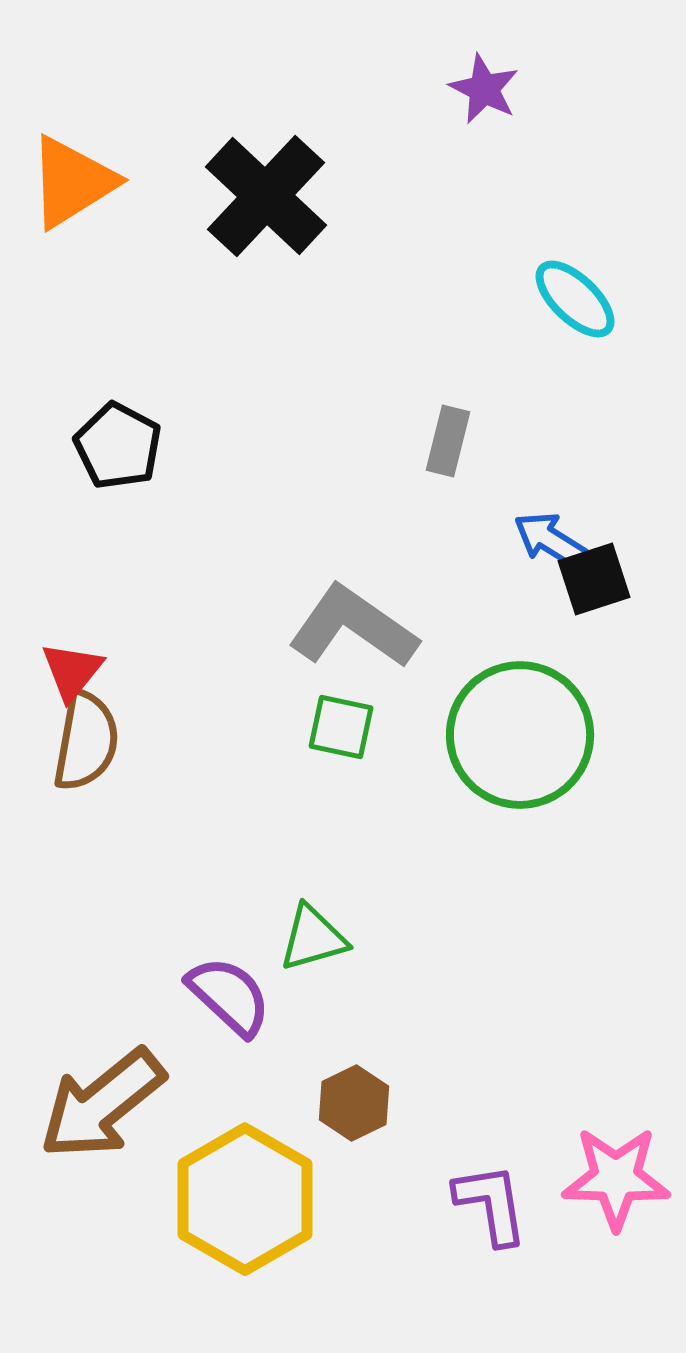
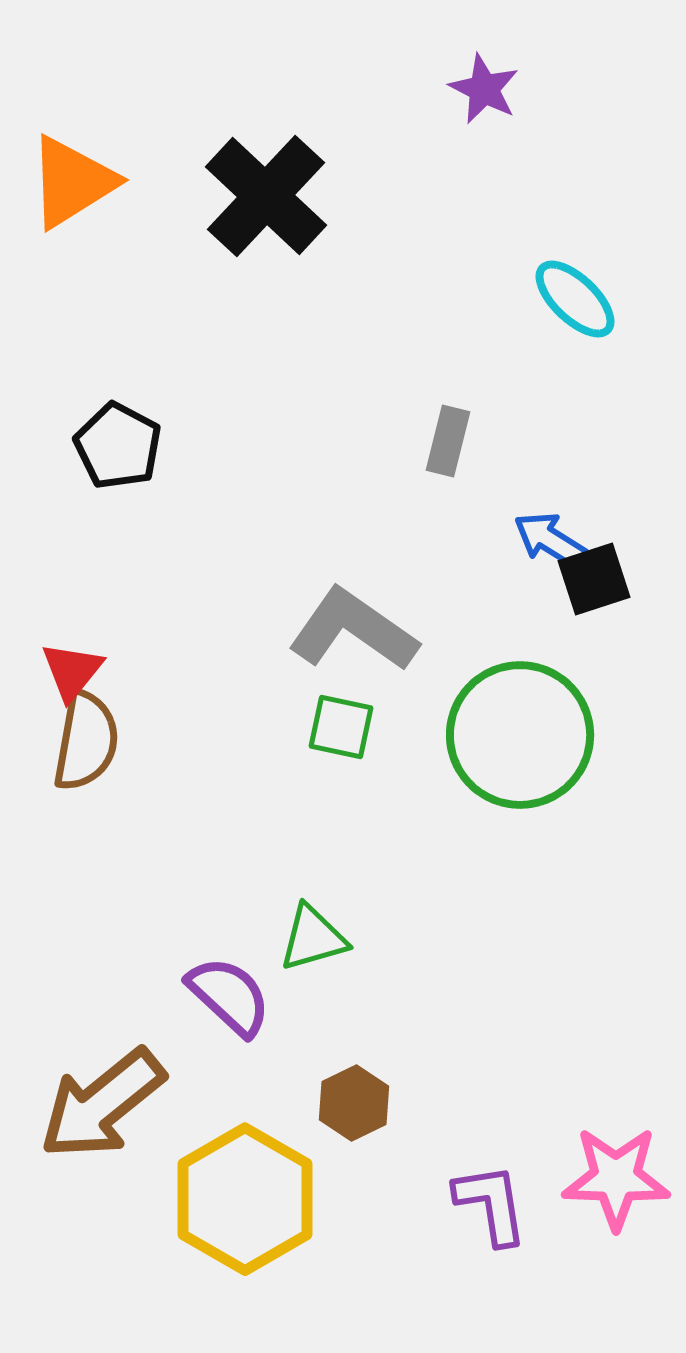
gray L-shape: moved 3 px down
